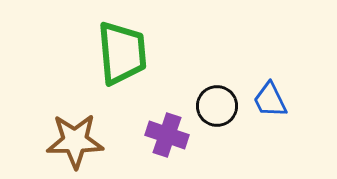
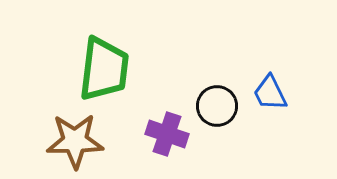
green trapezoid: moved 18 px left, 16 px down; rotated 12 degrees clockwise
blue trapezoid: moved 7 px up
purple cross: moved 1 px up
